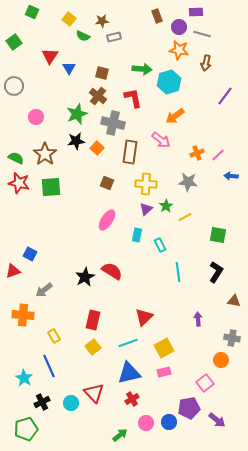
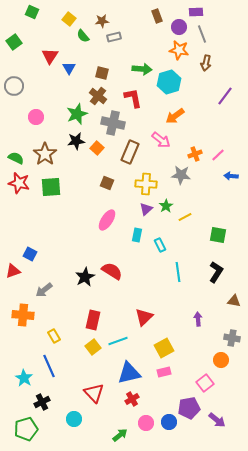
gray line at (202, 34): rotated 54 degrees clockwise
green semicircle at (83, 36): rotated 24 degrees clockwise
brown rectangle at (130, 152): rotated 15 degrees clockwise
orange cross at (197, 153): moved 2 px left, 1 px down
gray star at (188, 182): moved 7 px left, 7 px up
cyan line at (128, 343): moved 10 px left, 2 px up
cyan circle at (71, 403): moved 3 px right, 16 px down
